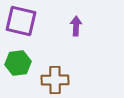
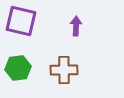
green hexagon: moved 5 px down
brown cross: moved 9 px right, 10 px up
